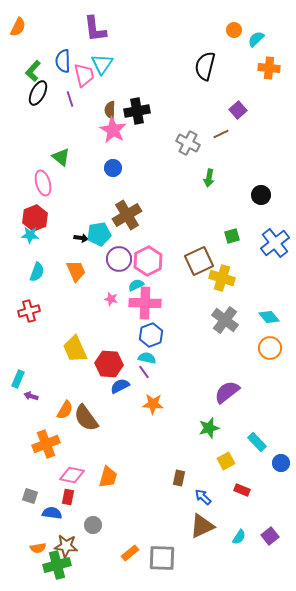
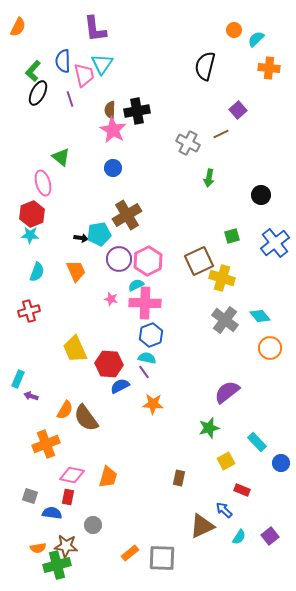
red hexagon at (35, 218): moved 3 px left, 4 px up
cyan diamond at (269, 317): moved 9 px left, 1 px up
blue arrow at (203, 497): moved 21 px right, 13 px down
